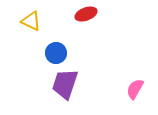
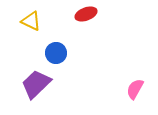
purple trapezoid: moved 29 px left; rotated 28 degrees clockwise
